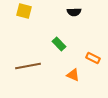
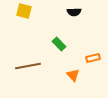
orange rectangle: rotated 40 degrees counterclockwise
orange triangle: rotated 24 degrees clockwise
